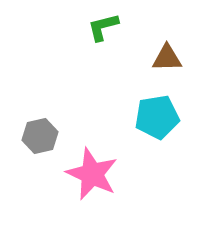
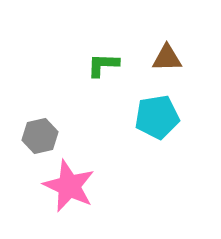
green L-shape: moved 38 px down; rotated 16 degrees clockwise
pink star: moved 23 px left, 12 px down
